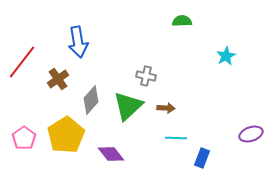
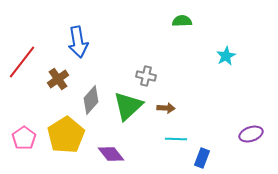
cyan line: moved 1 px down
